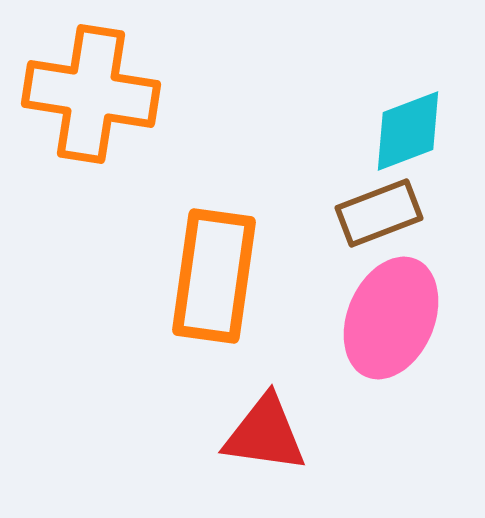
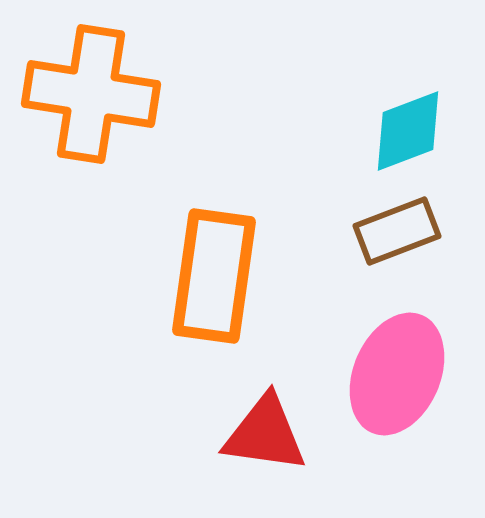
brown rectangle: moved 18 px right, 18 px down
pink ellipse: moved 6 px right, 56 px down
